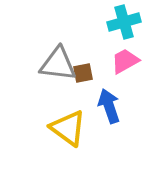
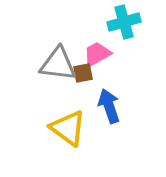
pink trapezoid: moved 28 px left, 7 px up
